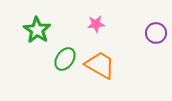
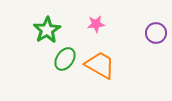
green star: moved 10 px right; rotated 8 degrees clockwise
